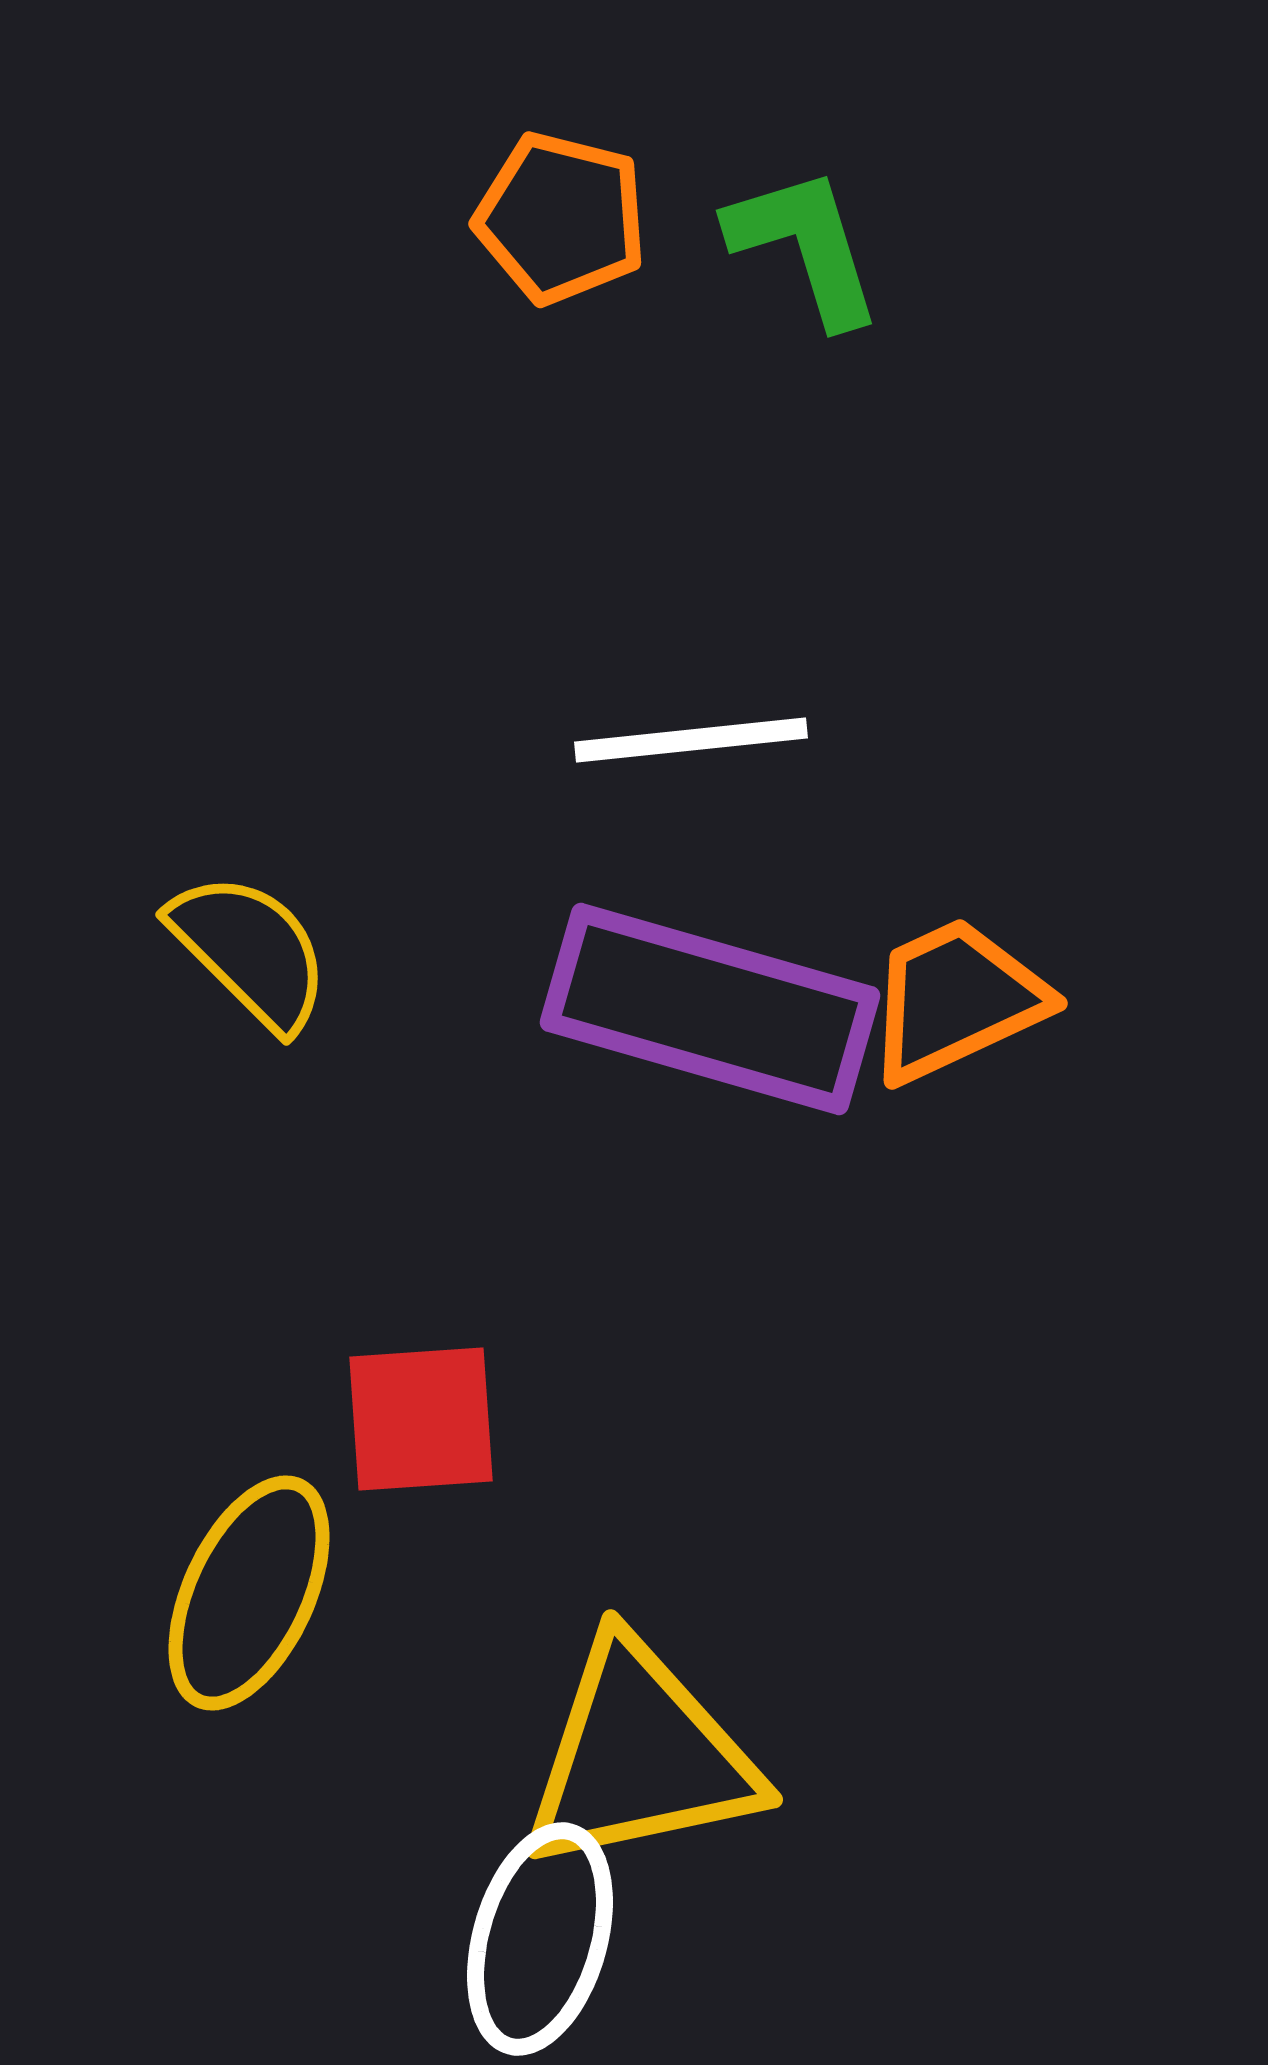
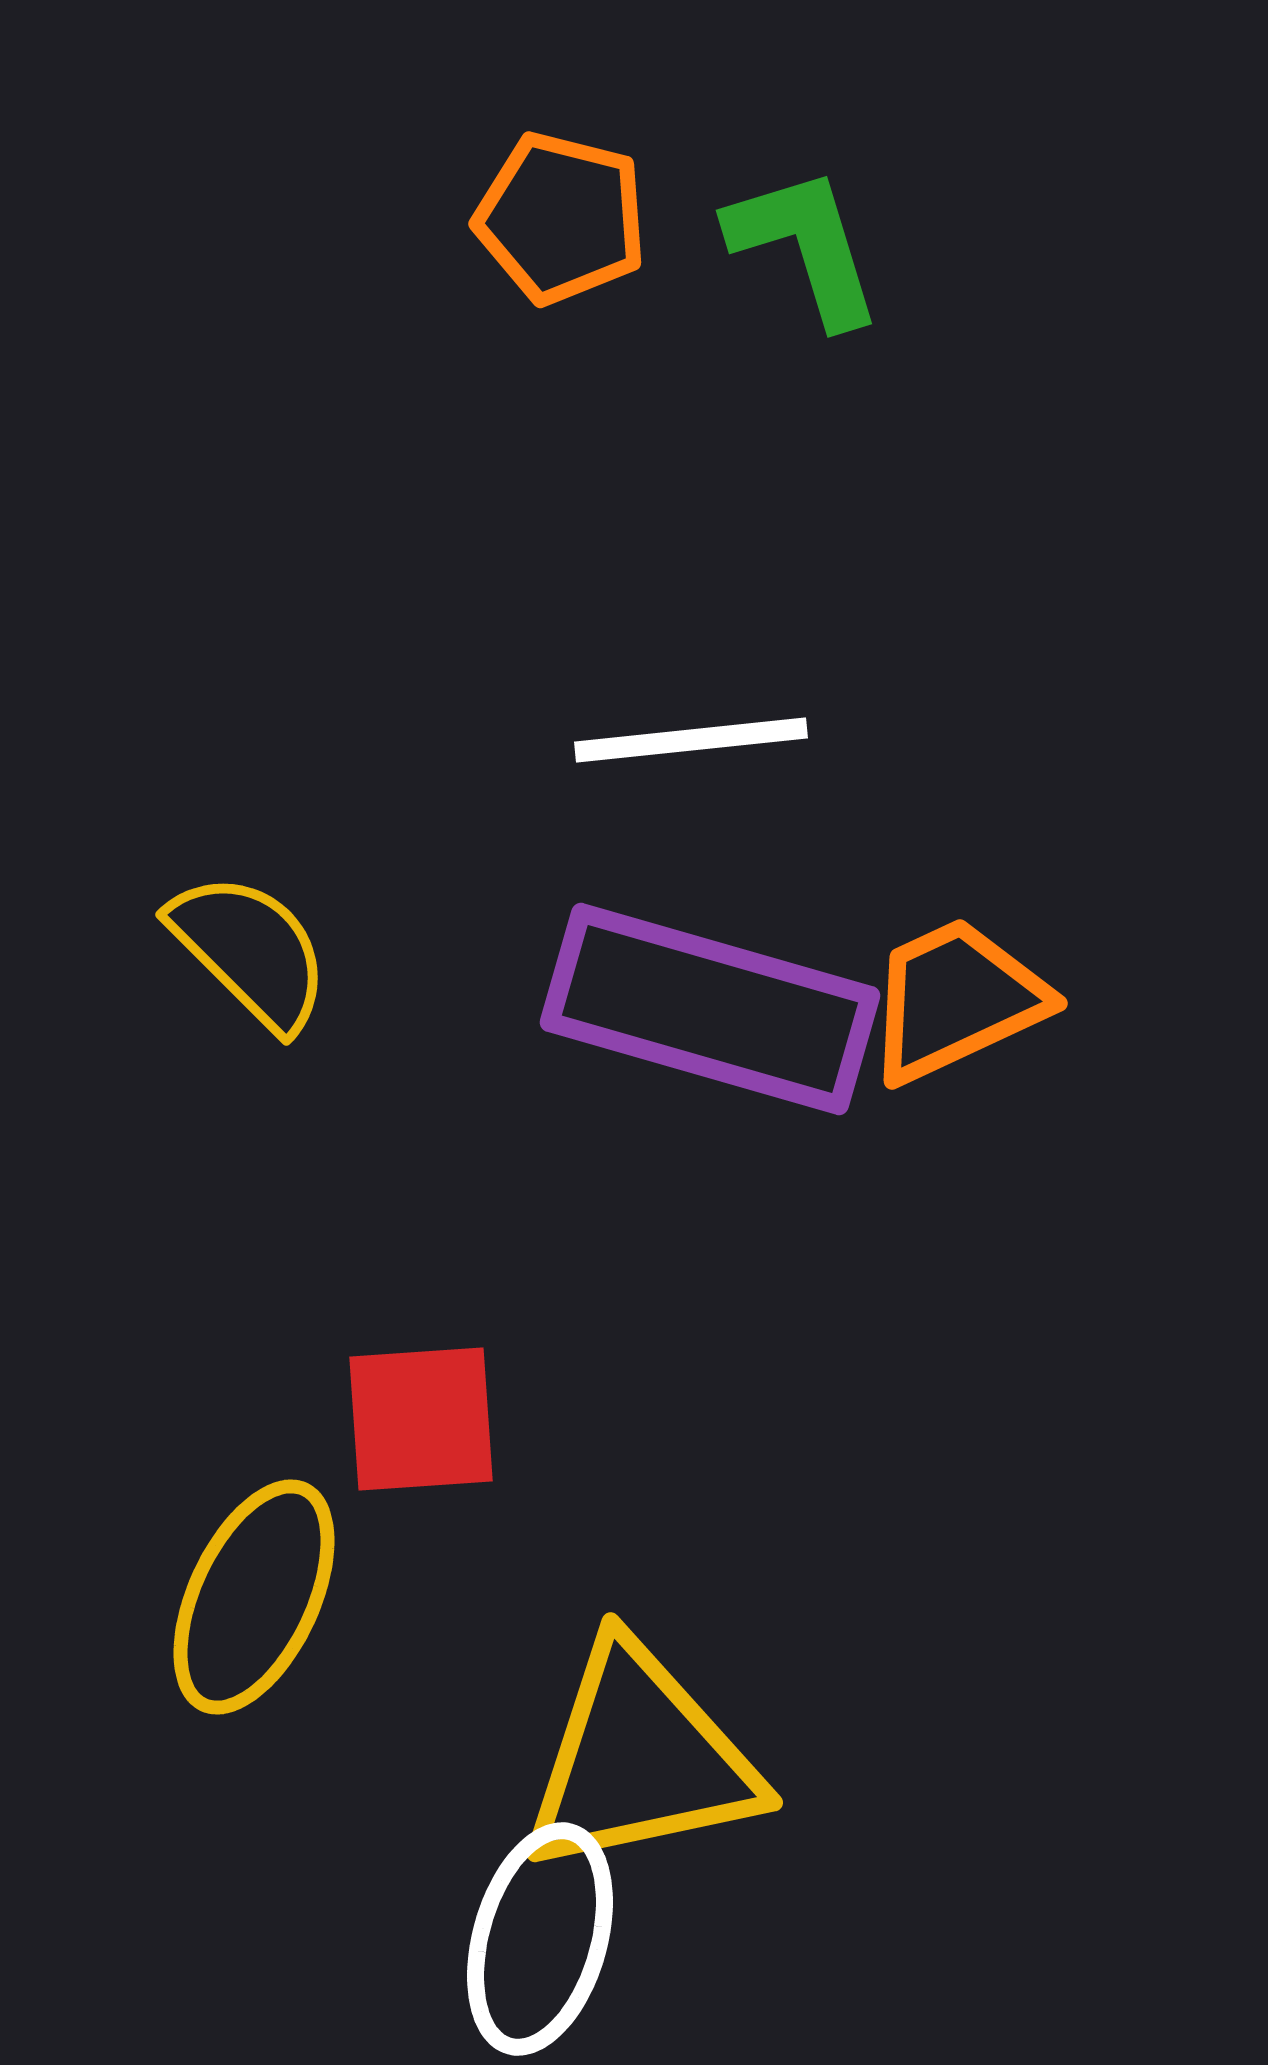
yellow ellipse: moved 5 px right, 4 px down
yellow triangle: moved 3 px down
